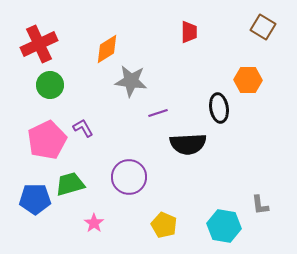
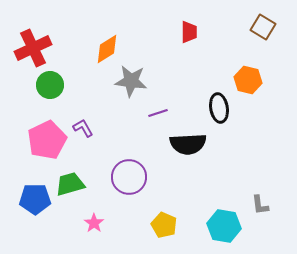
red cross: moved 6 px left, 4 px down
orange hexagon: rotated 12 degrees clockwise
